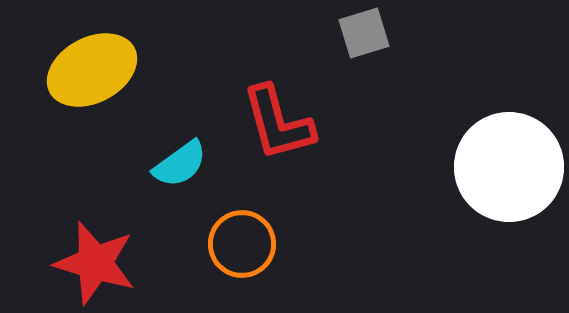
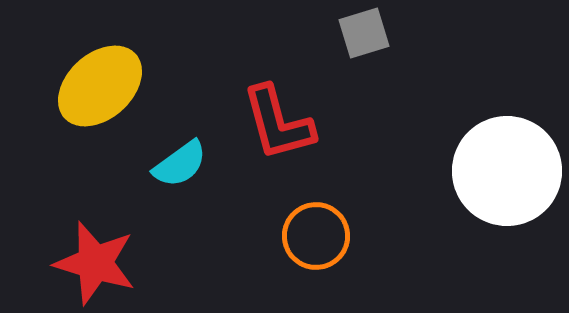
yellow ellipse: moved 8 px right, 16 px down; rotated 14 degrees counterclockwise
white circle: moved 2 px left, 4 px down
orange circle: moved 74 px right, 8 px up
